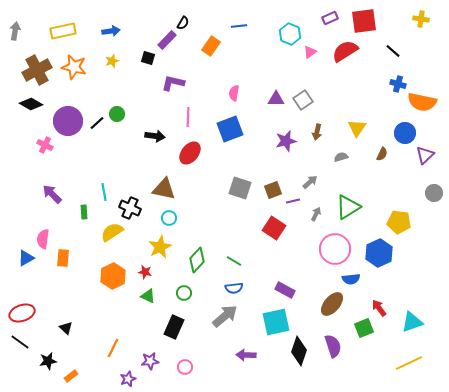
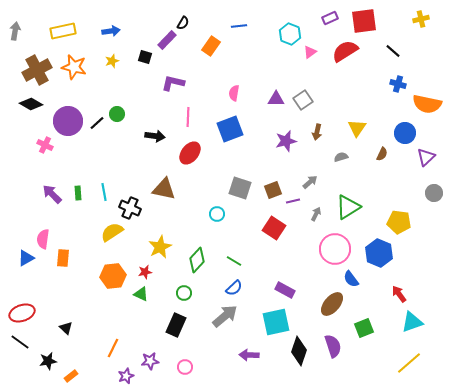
yellow cross at (421, 19): rotated 21 degrees counterclockwise
black square at (148, 58): moved 3 px left, 1 px up
orange semicircle at (422, 102): moved 5 px right, 2 px down
purple triangle at (425, 155): moved 1 px right, 2 px down
green rectangle at (84, 212): moved 6 px left, 19 px up
cyan circle at (169, 218): moved 48 px right, 4 px up
blue hexagon at (379, 253): rotated 12 degrees counterclockwise
red star at (145, 272): rotated 24 degrees counterclockwise
orange hexagon at (113, 276): rotated 20 degrees clockwise
blue semicircle at (351, 279): rotated 60 degrees clockwise
blue semicircle at (234, 288): rotated 36 degrees counterclockwise
green triangle at (148, 296): moved 7 px left, 2 px up
red arrow at (379, 308): moved 20 px right, 14 px up
black rectangle at (174, 327): moved 2 px right, 2 px up
purple arrow at (246, 355): moved 3 px right
yellow line at (409, 363): rotated 16 degrees counterclockwise
purple star at (128, 379): moved 2 px left, 3 px up
